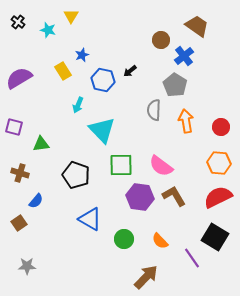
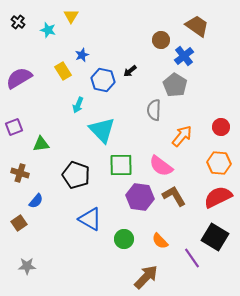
orange arrow: moved 4 px left, 15 px down; rotated 50 degrees clockwise
purple square: rotated 36 degrees counterclockwise
